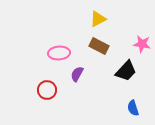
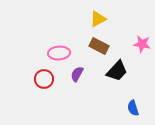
black trapezoid: moved 9 px left
red circle: moved 3 px left, 11 px up
